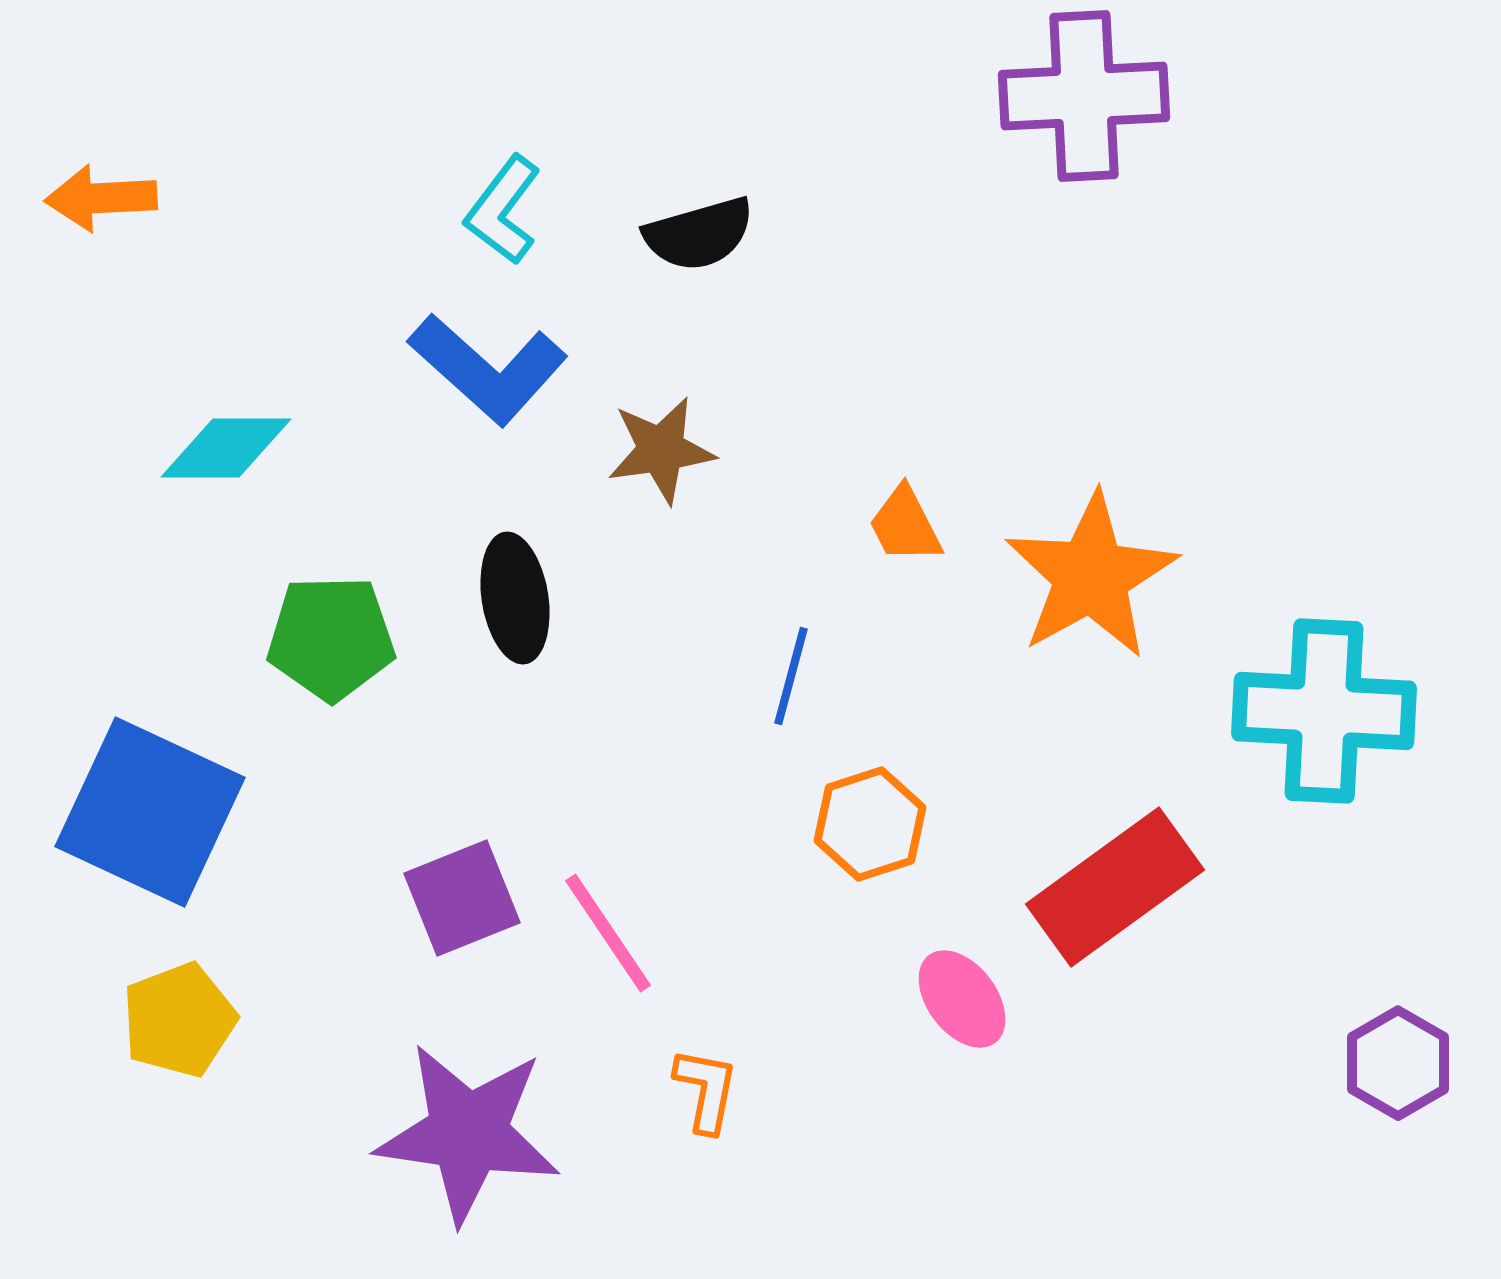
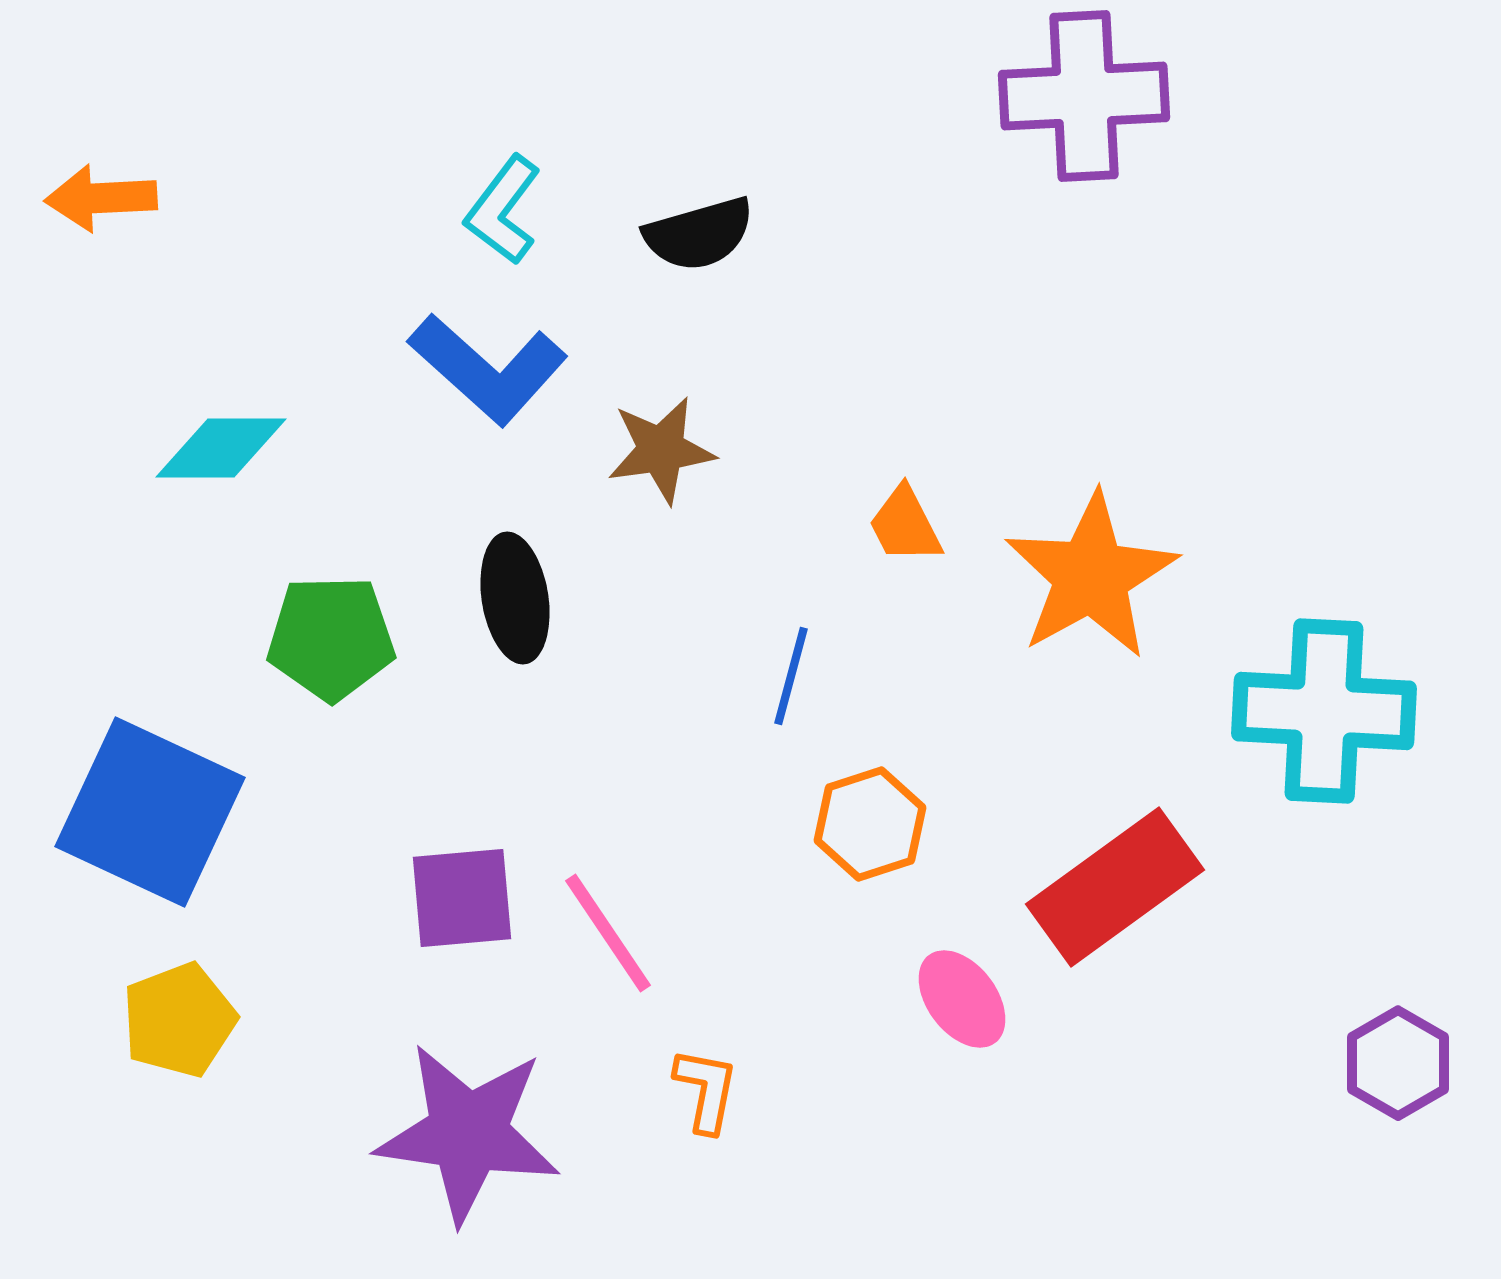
cyan diamond: moved 5 px left
purple square: rotated 17 degrees clockwise
